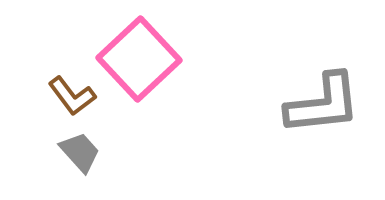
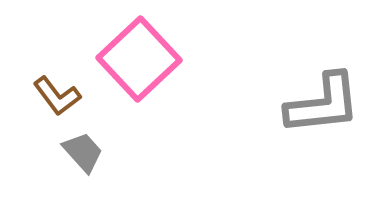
brown L-shape: moved 15 px left
gray trapezoid: moved 3 px right
